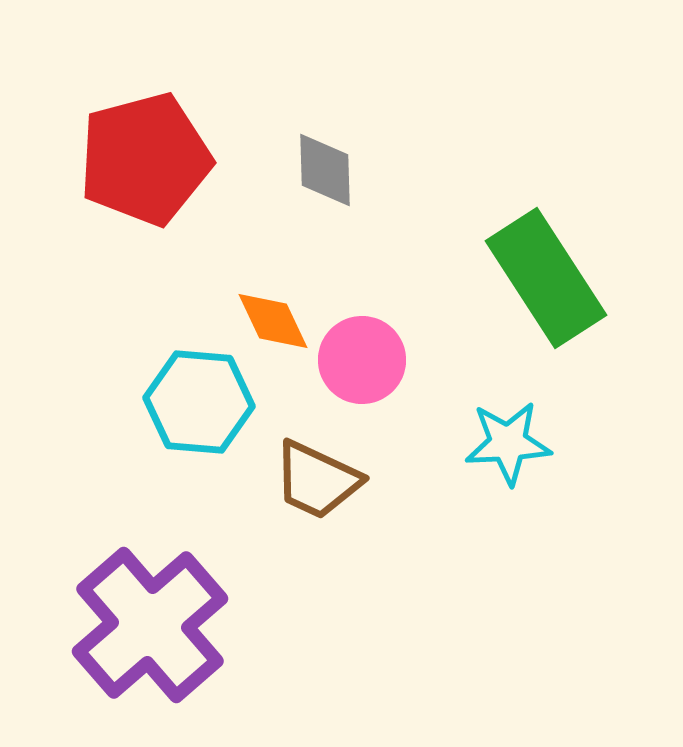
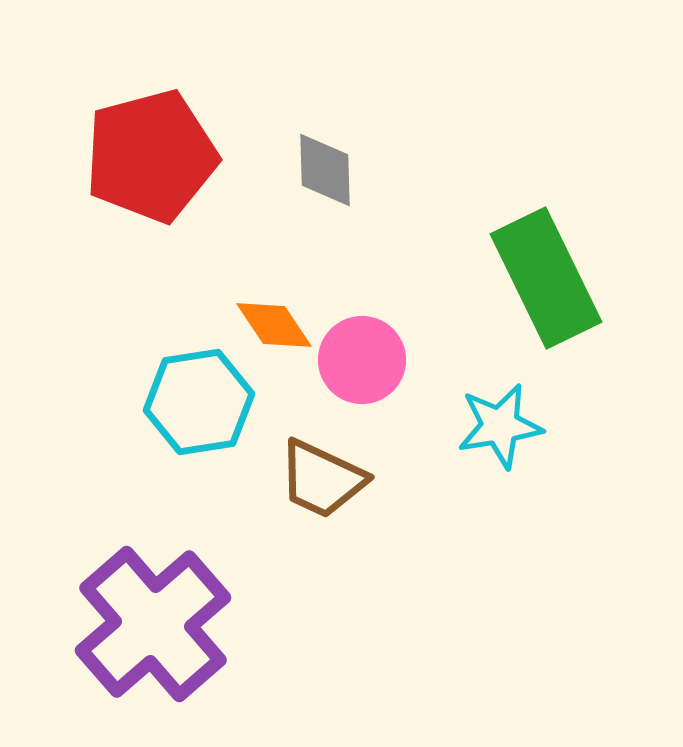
red pentagon: moved 6 px right, 3 px up
green rectangle: rotated 7 degrees clockwise
orange diamond: moved 1 px right, 4 px down; rotated 8 degrees counterclockwise
cyan hexagon: rotated 14 degrees counterclockwise
cyan star: moved 8 px left, 17 px up; rotated 6 degrees counterclockwise
brown trapezoid: moved 5 px right, 1 px up
purple cross: moved 3 px right, 1 px up
